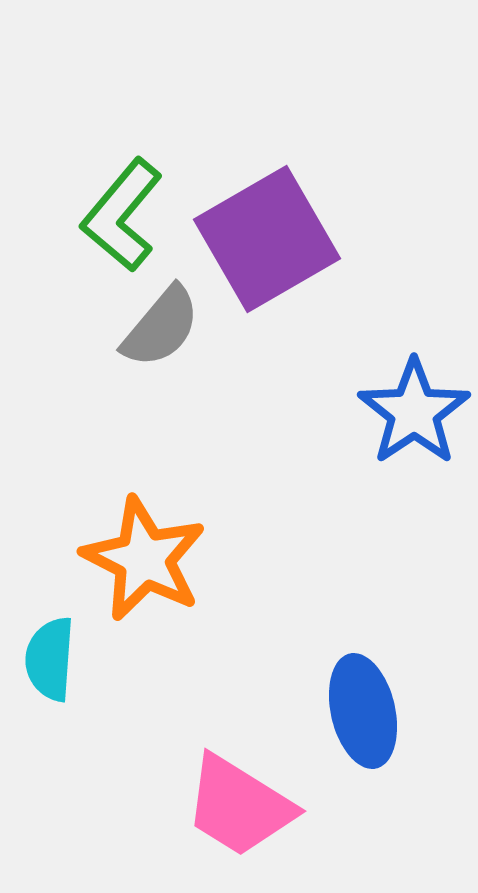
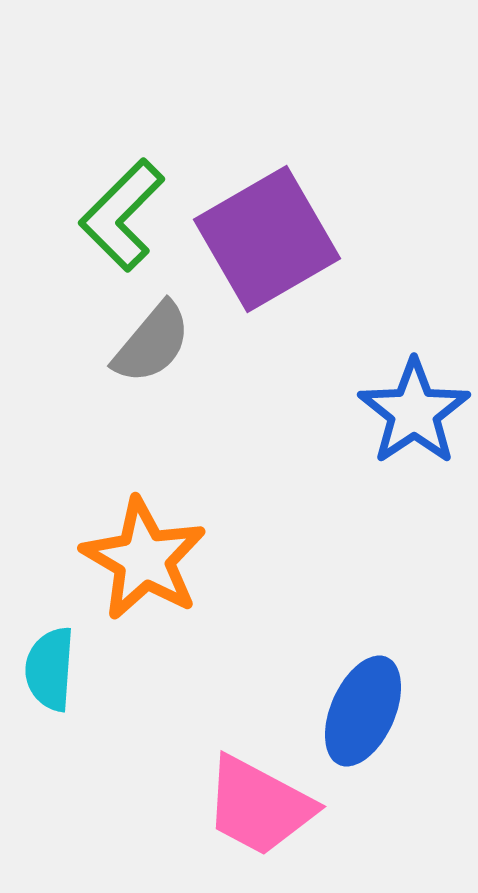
green L-shape: rotated 5 degrees clockwise
gray semicircle: moved 9 px left, 16 px down
orange star: rotated 3 degrees clockwise
cyan semicircle: moved 10 px down
blue ellipse: rotated 37 degrees clockwise
pink trapezoid: moved 20 px right; rotated 4 degrees counterclockwise
